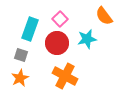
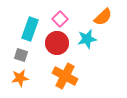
orange semicircle: moved 1 px left, 1 px down; rotated 96 degrees counterclockwise
orange star: rotated 18 degrees clockwise
